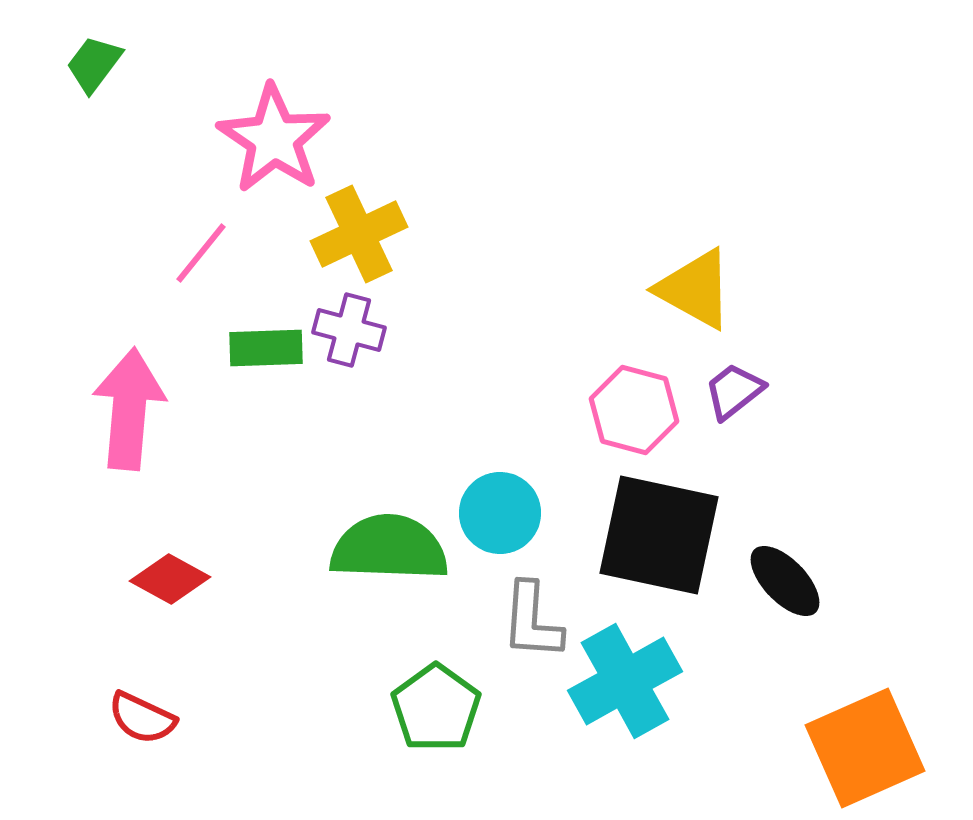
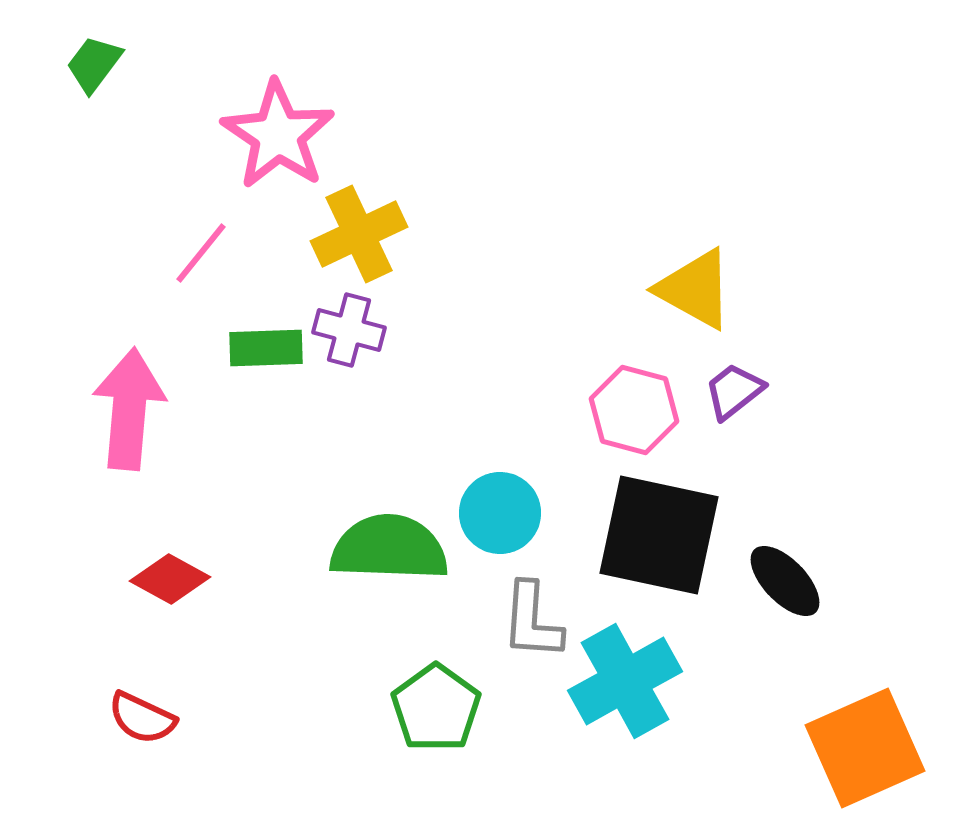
pink star: moved 4 px right, 4 px up
